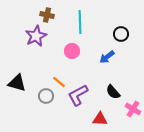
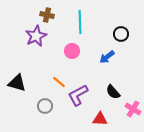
gray circle: moved 1 px left, 10 px down
